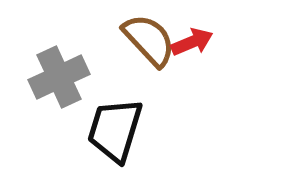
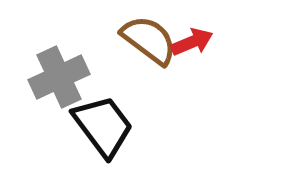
brown semicircle: rotated 10 degrees counterclockwise
black trapezoid: moved 12 px left, 4 px up; rotated 126 degrees clockwise
